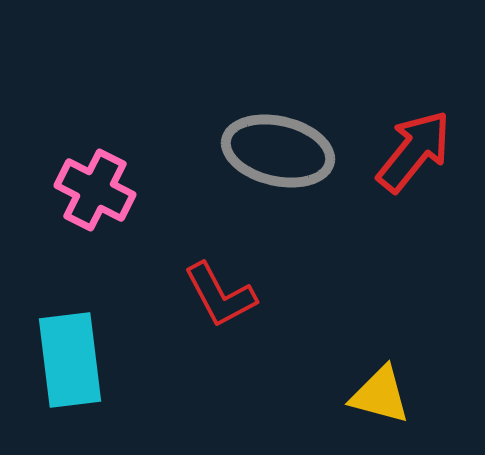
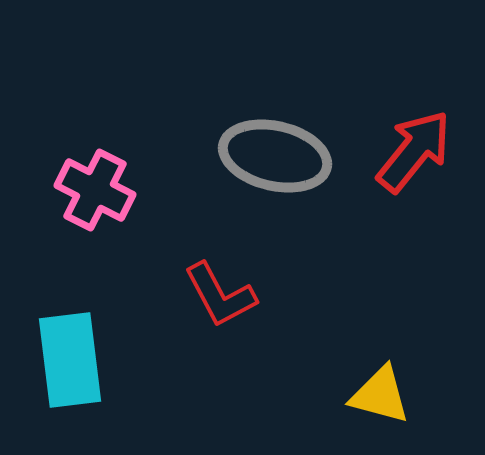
gray ellipse: moved 3 px left, 5 px down
